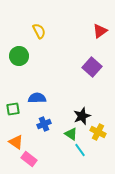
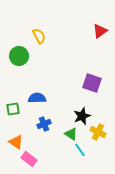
yellow semicircle: moved 5 px down
purple square: moved 16 px down; rotated 24 degrees counterclockwise
